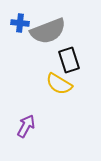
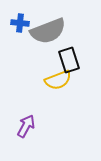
yellow semicircle: moved 1 px left, 4 px up; rotated 52 degrees counterclockwise
